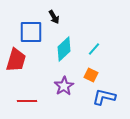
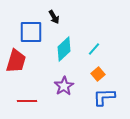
red trapezoid: moved 1 px down
orange square: moved 7 px right, 1 px up; rotated 24 degrees clockwise
blue L-shape: rotated 15 degrees counterclockwise
